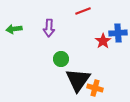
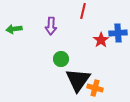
red line: rotated 56 degrees counterclockwise
purple arrow: moved 2 px right, 2 px up
red star: moved 2 px left, 1 px up
